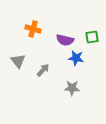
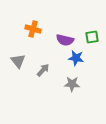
gray star: moved 4 px up
